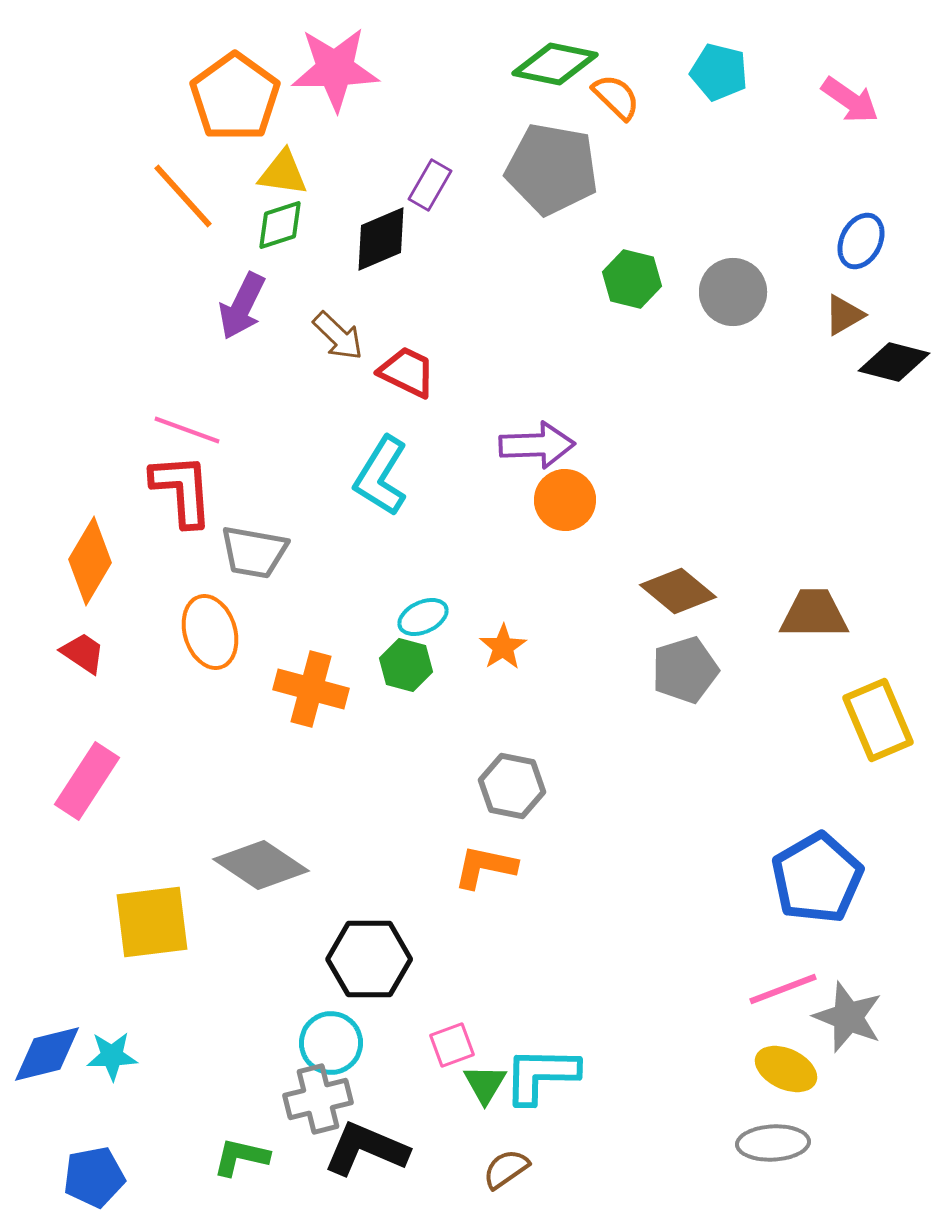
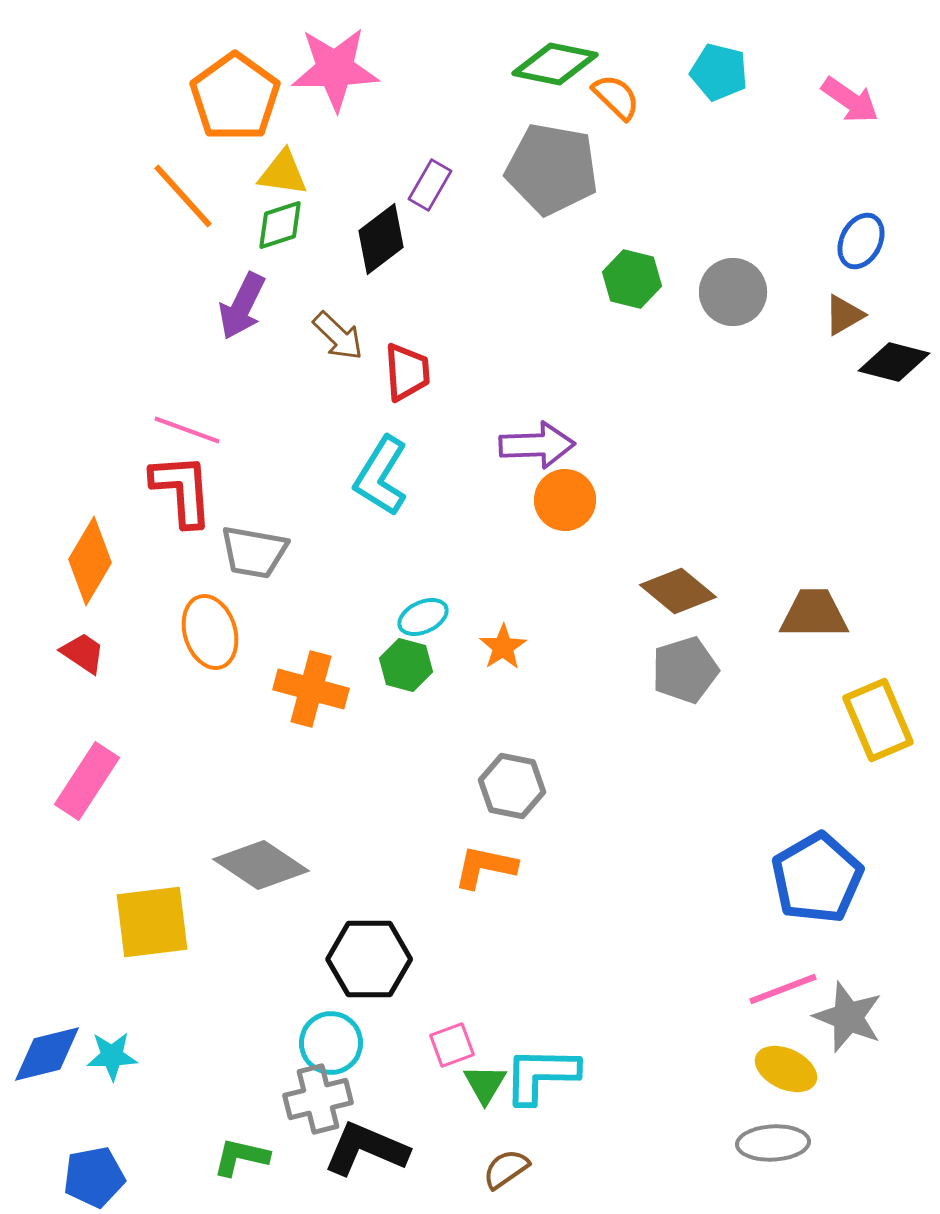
black diamond at (381, 239): rotated 14 degrees counterclockwise
red trapezoid at (407, 372): rotated 60 degrees clockwise
